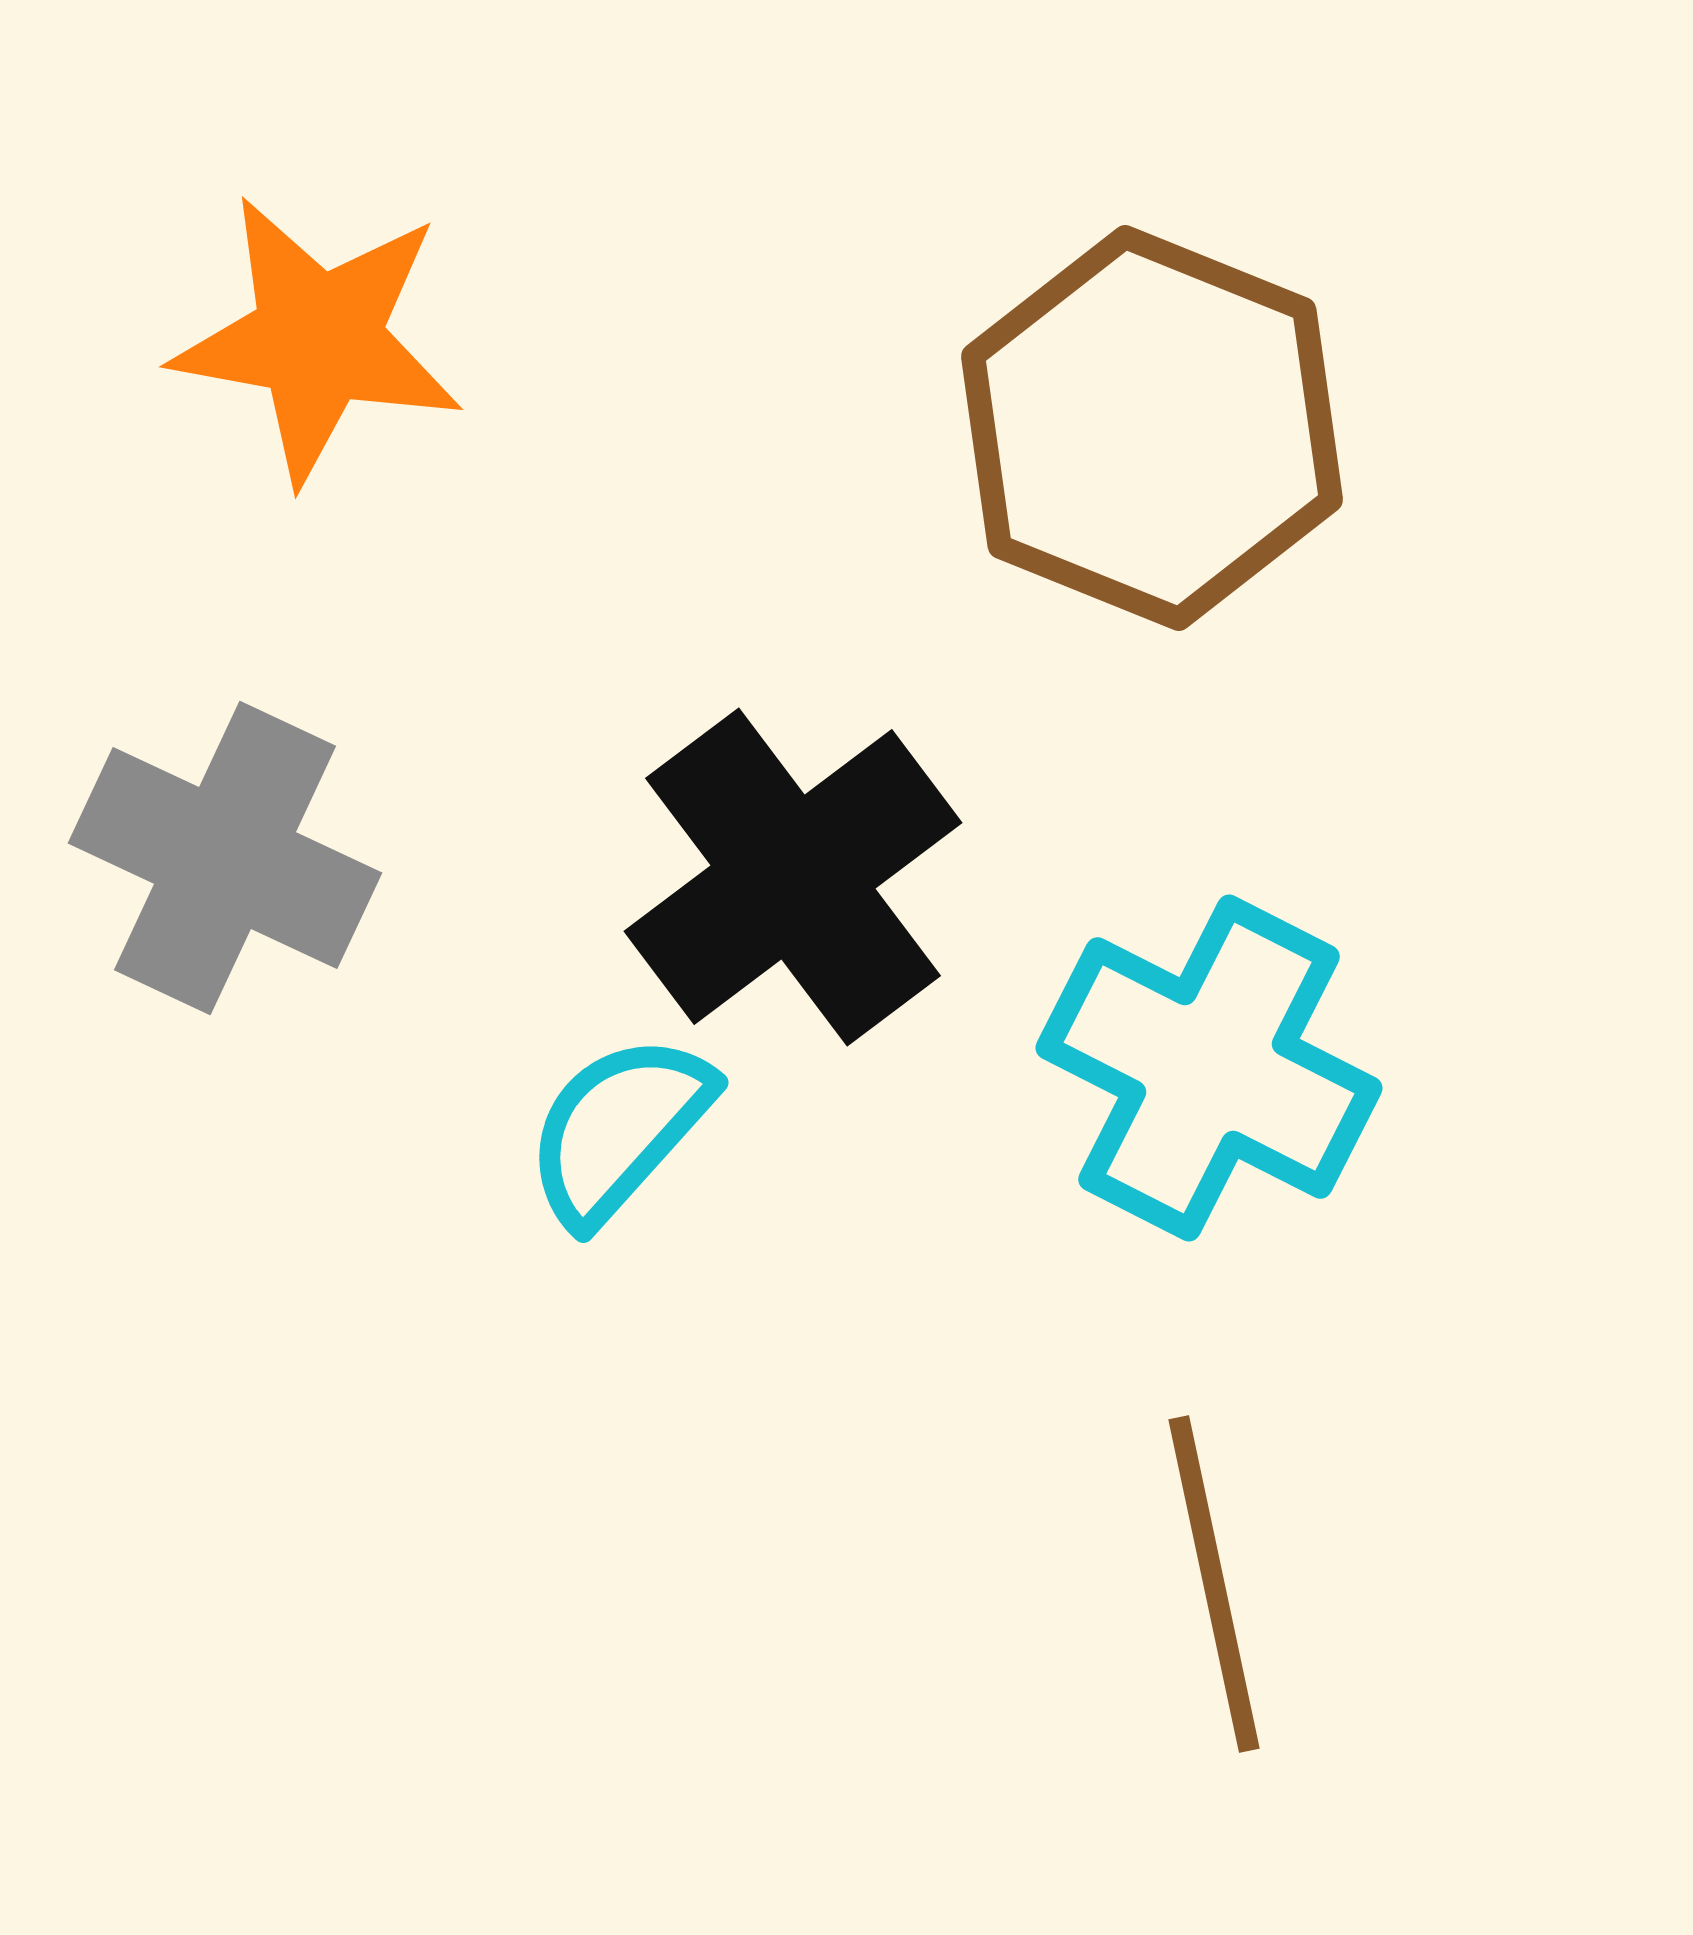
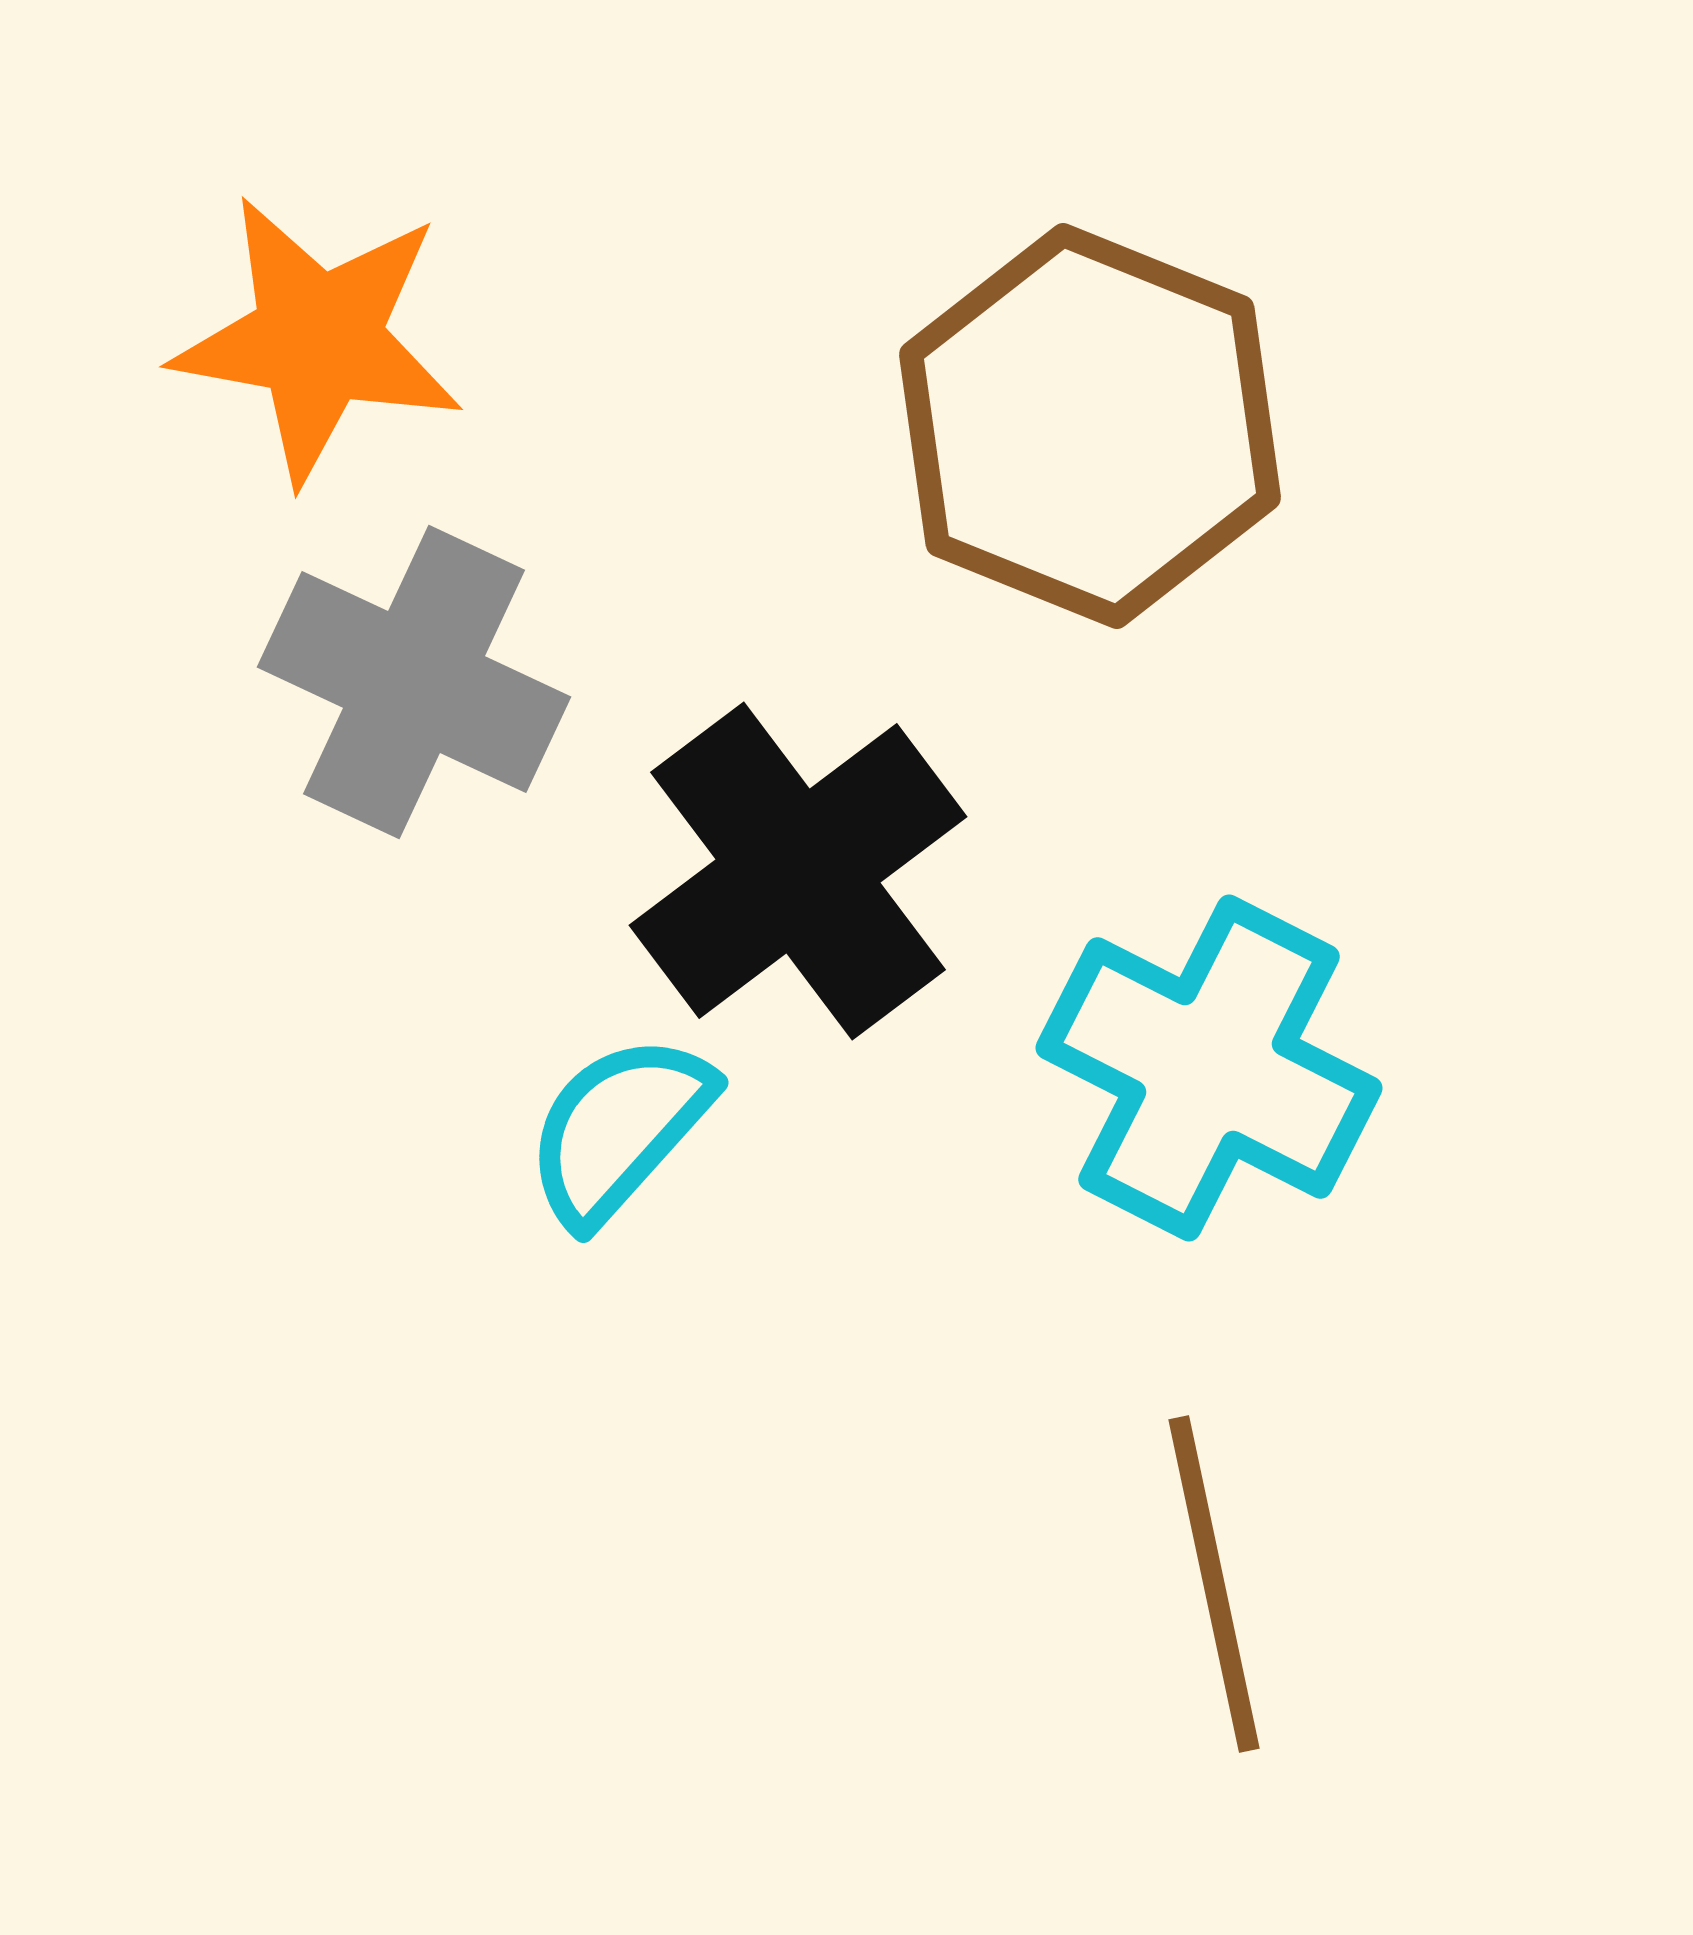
brown hexagon: moved 62 px left, 2 px up
gray cross: moved 189 px right, 176 px up
black cross: moved 5 px right, 6 px up
